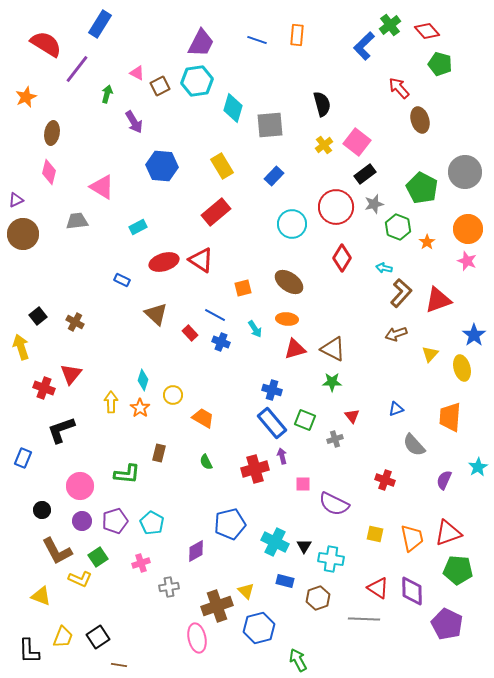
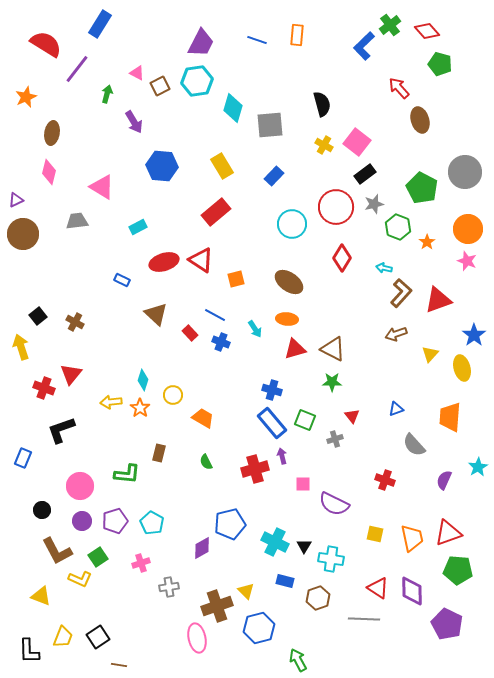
yellow cross at (324, 145): rotated 24 degrees counterclockwise
orange square at (243, 288): moved 7 px left, 9 px up
yellow arrow at (111, 402): rotated 95 degrees counterclockwise
purple diamond at (196, 551): moved 6 px right, 3 px up
